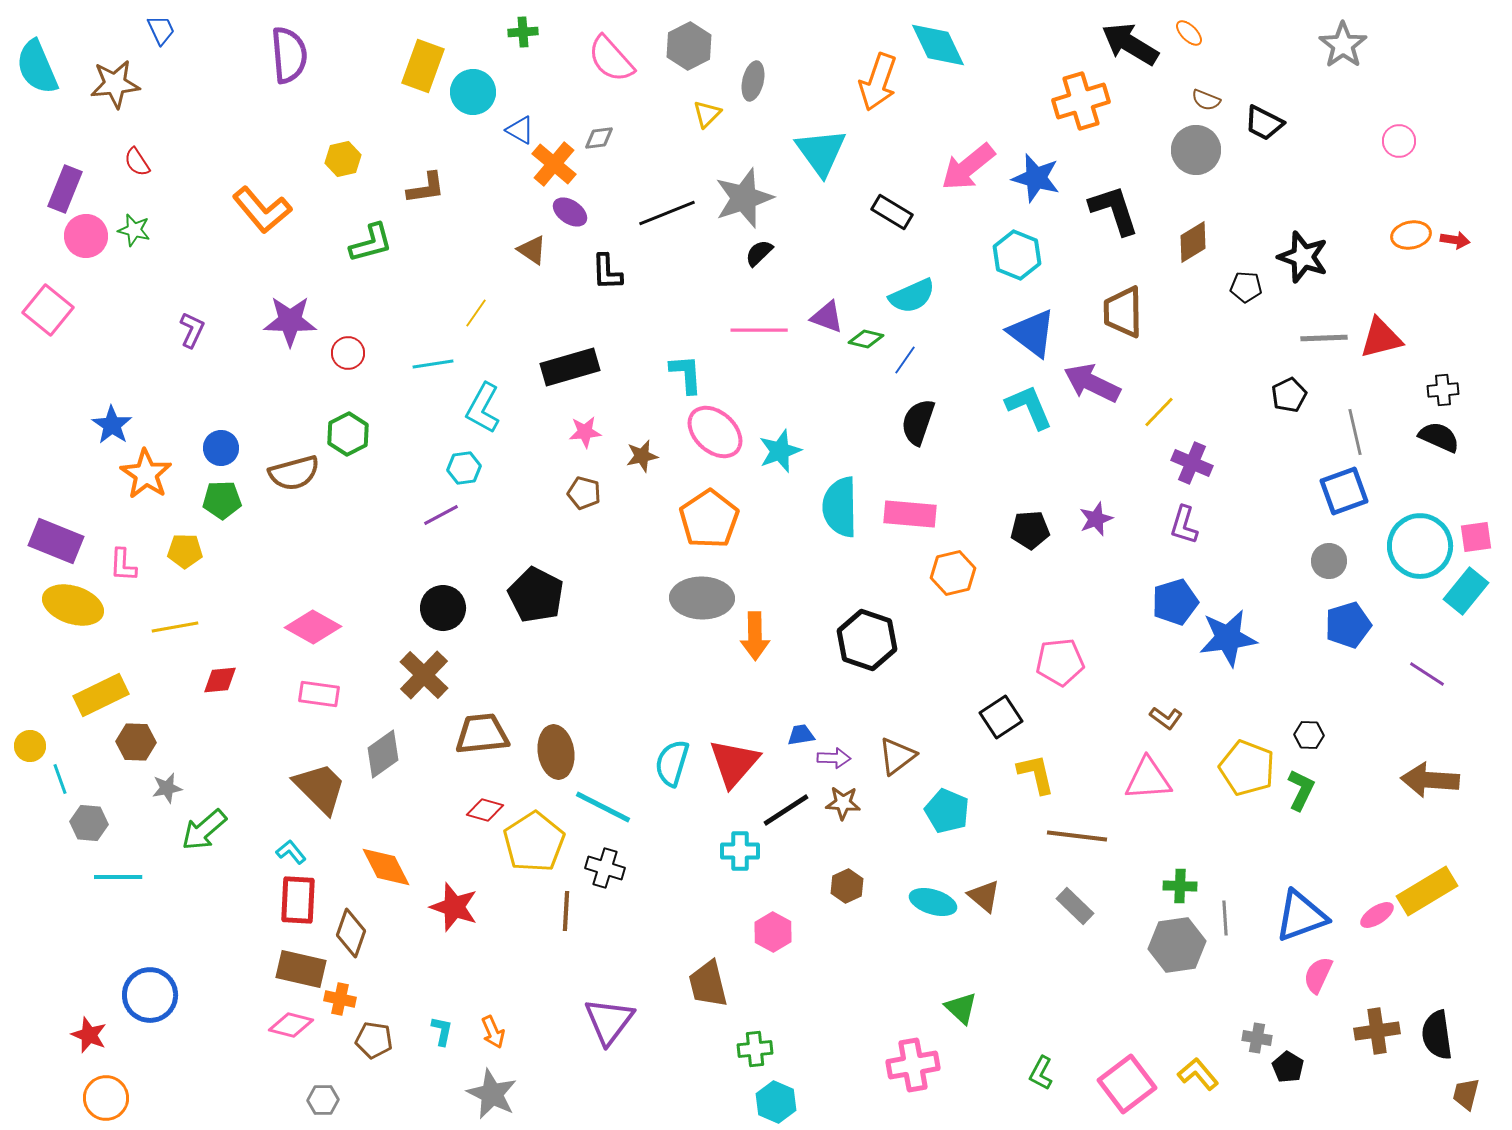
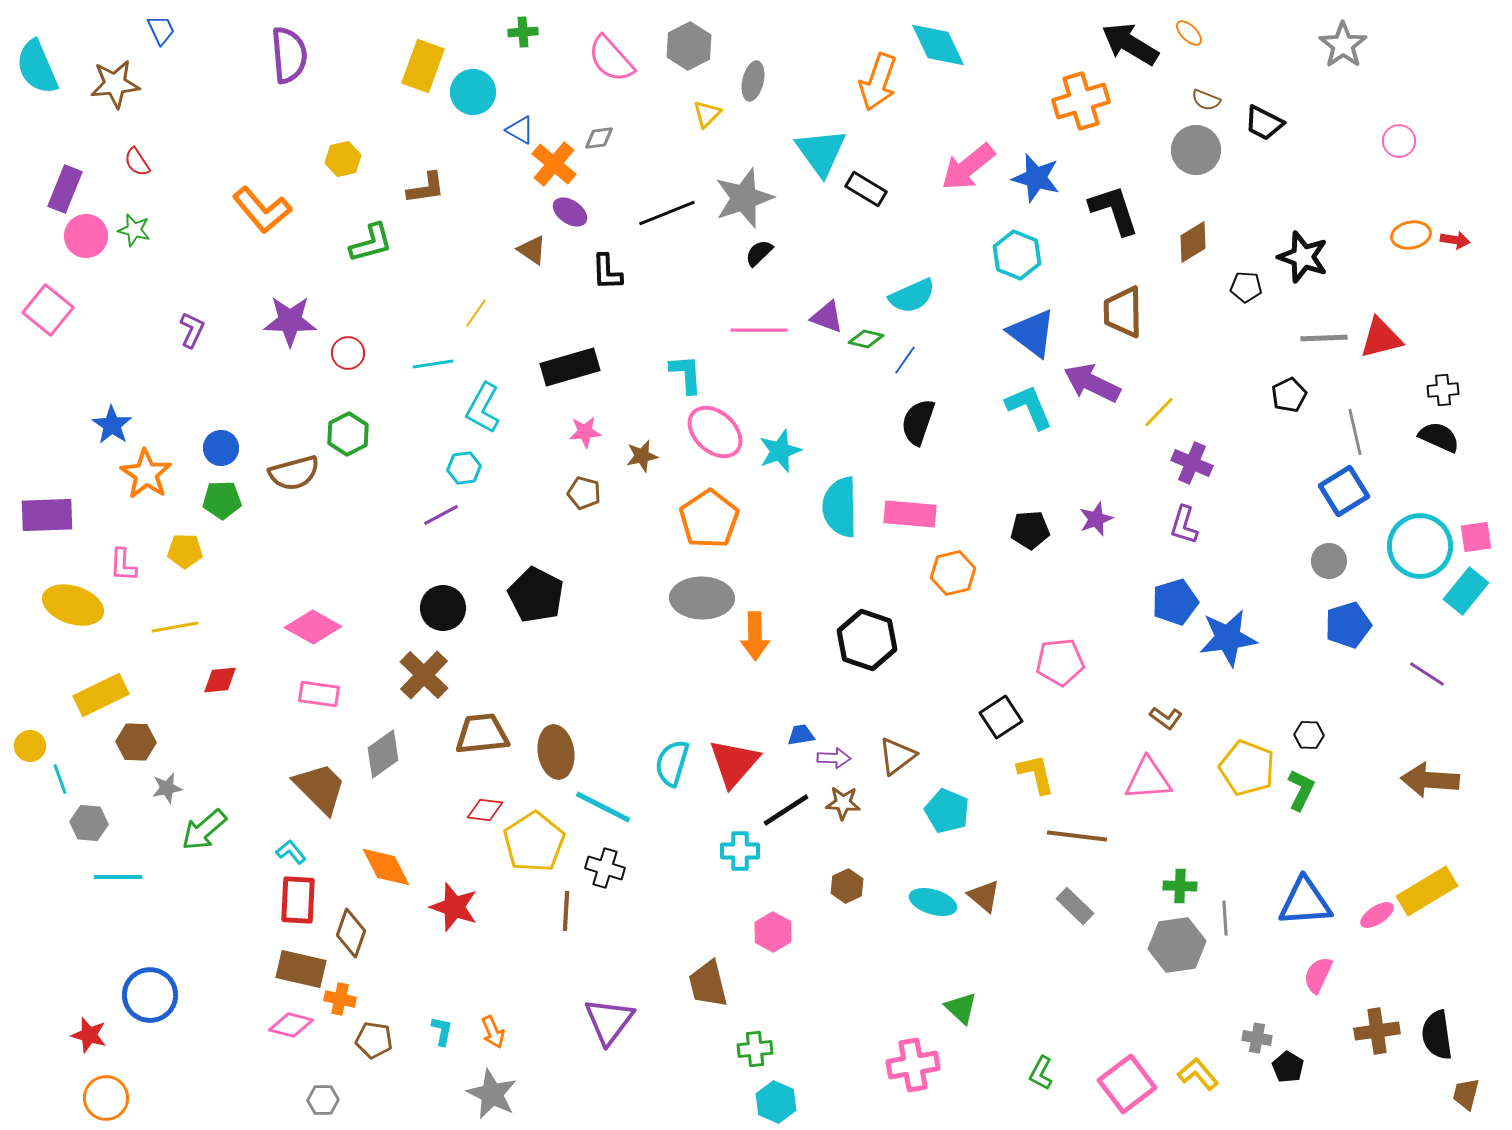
black rectangle at (892, 212): moved 26 px left, 23 px up
blue square at (1344, 491): rotated 12 degrees counterclockwise
purple rectangle at (56, 541): moved 9 px left, 26 px up; rotated 24 degrees counterclockwise
red diamond at (485, 810): rotated 9 degrees counterclockwise
blue triangle at (1301, 916): moved 4 px right, 14 px up; rotated 16 degrees clockwise
red star at (89, 1035): rotated 6 degrees counterclockwise
